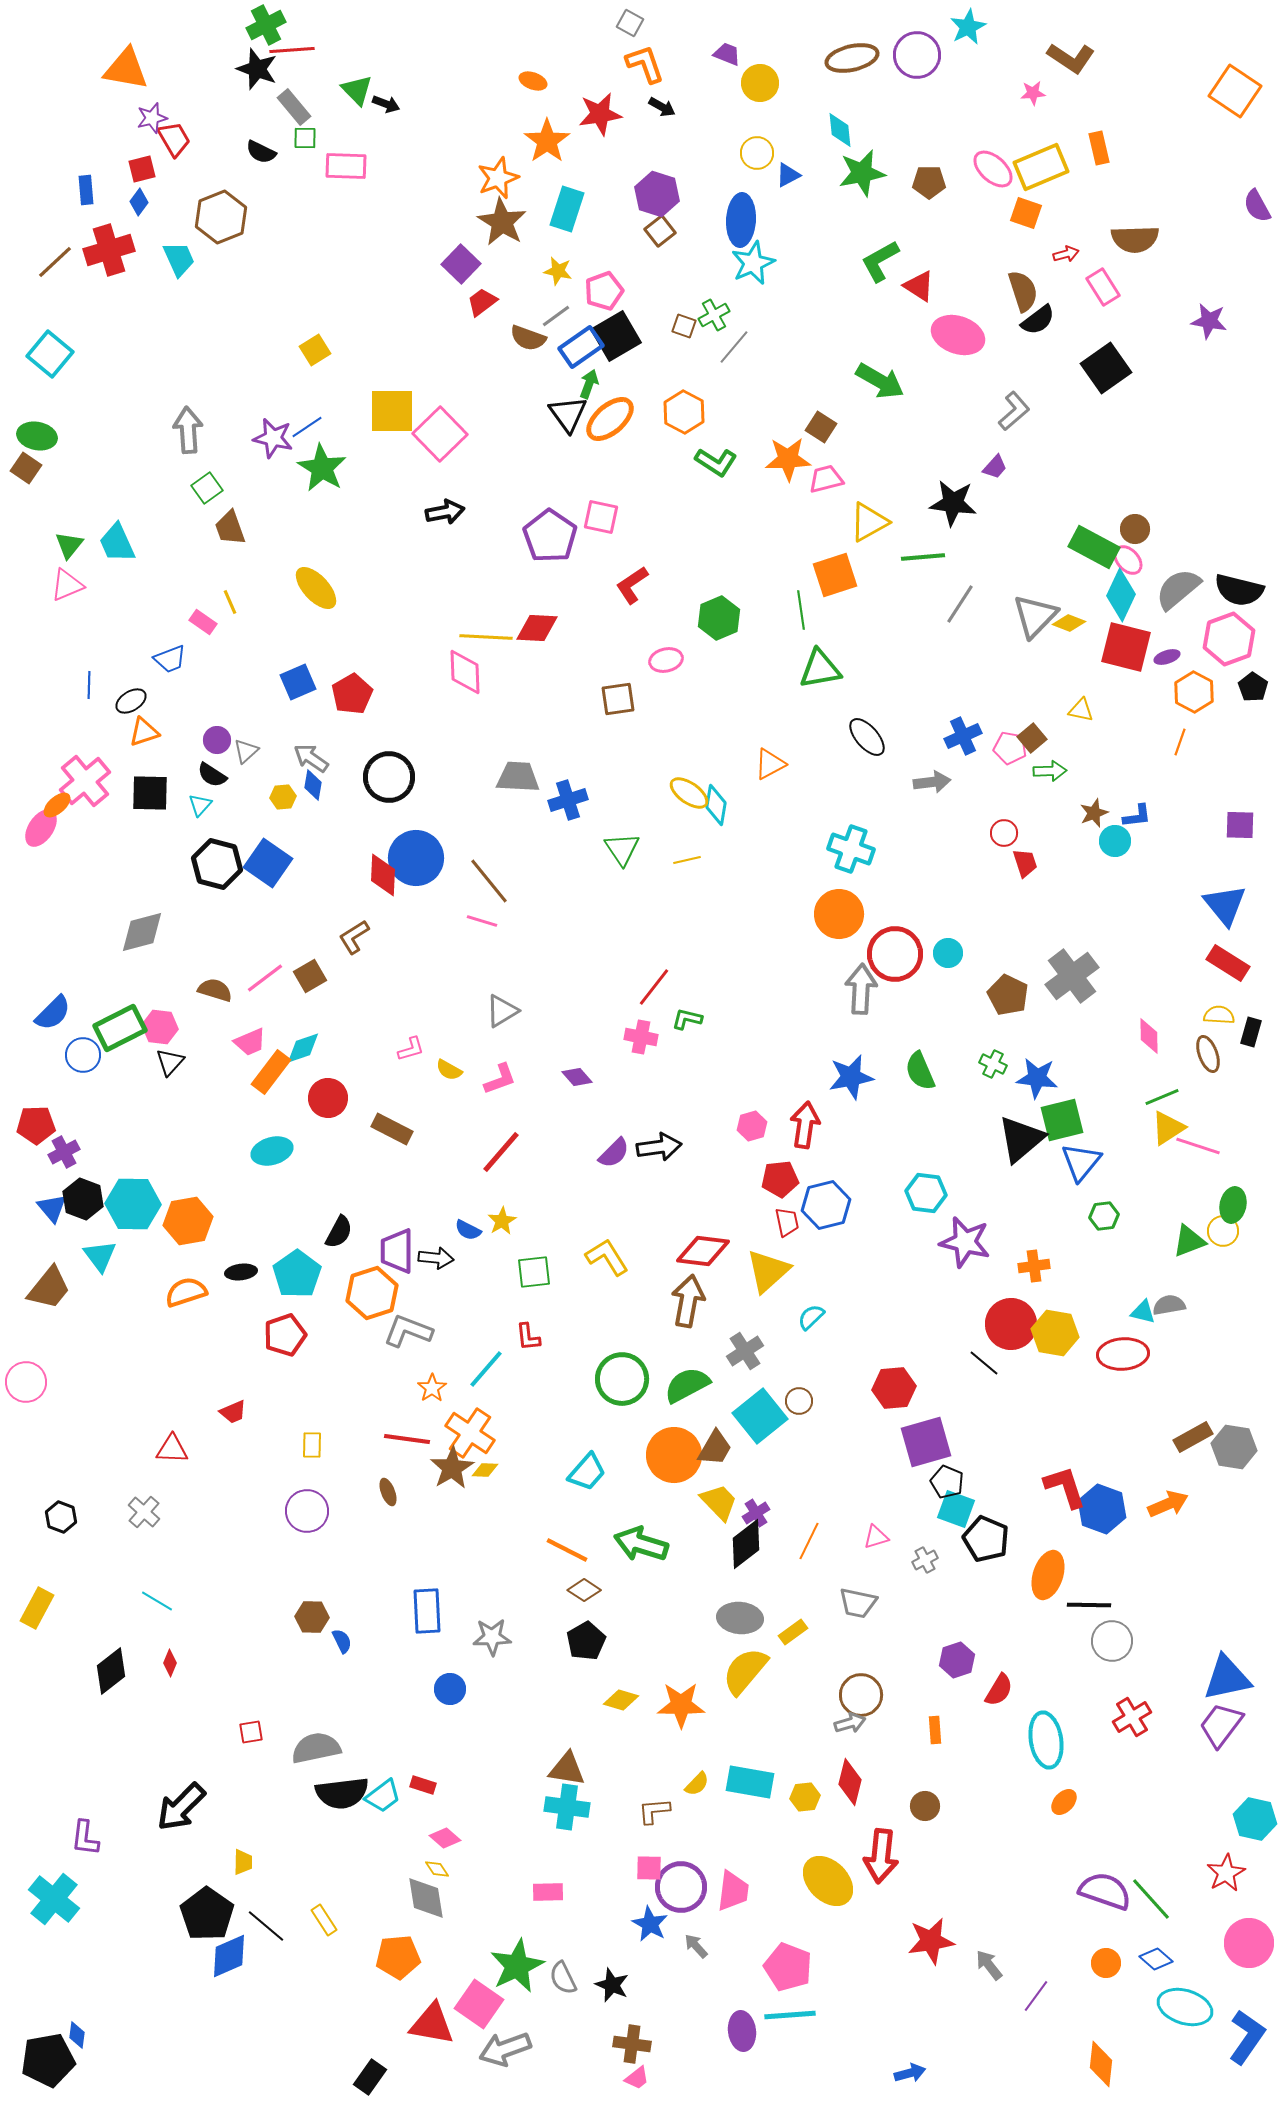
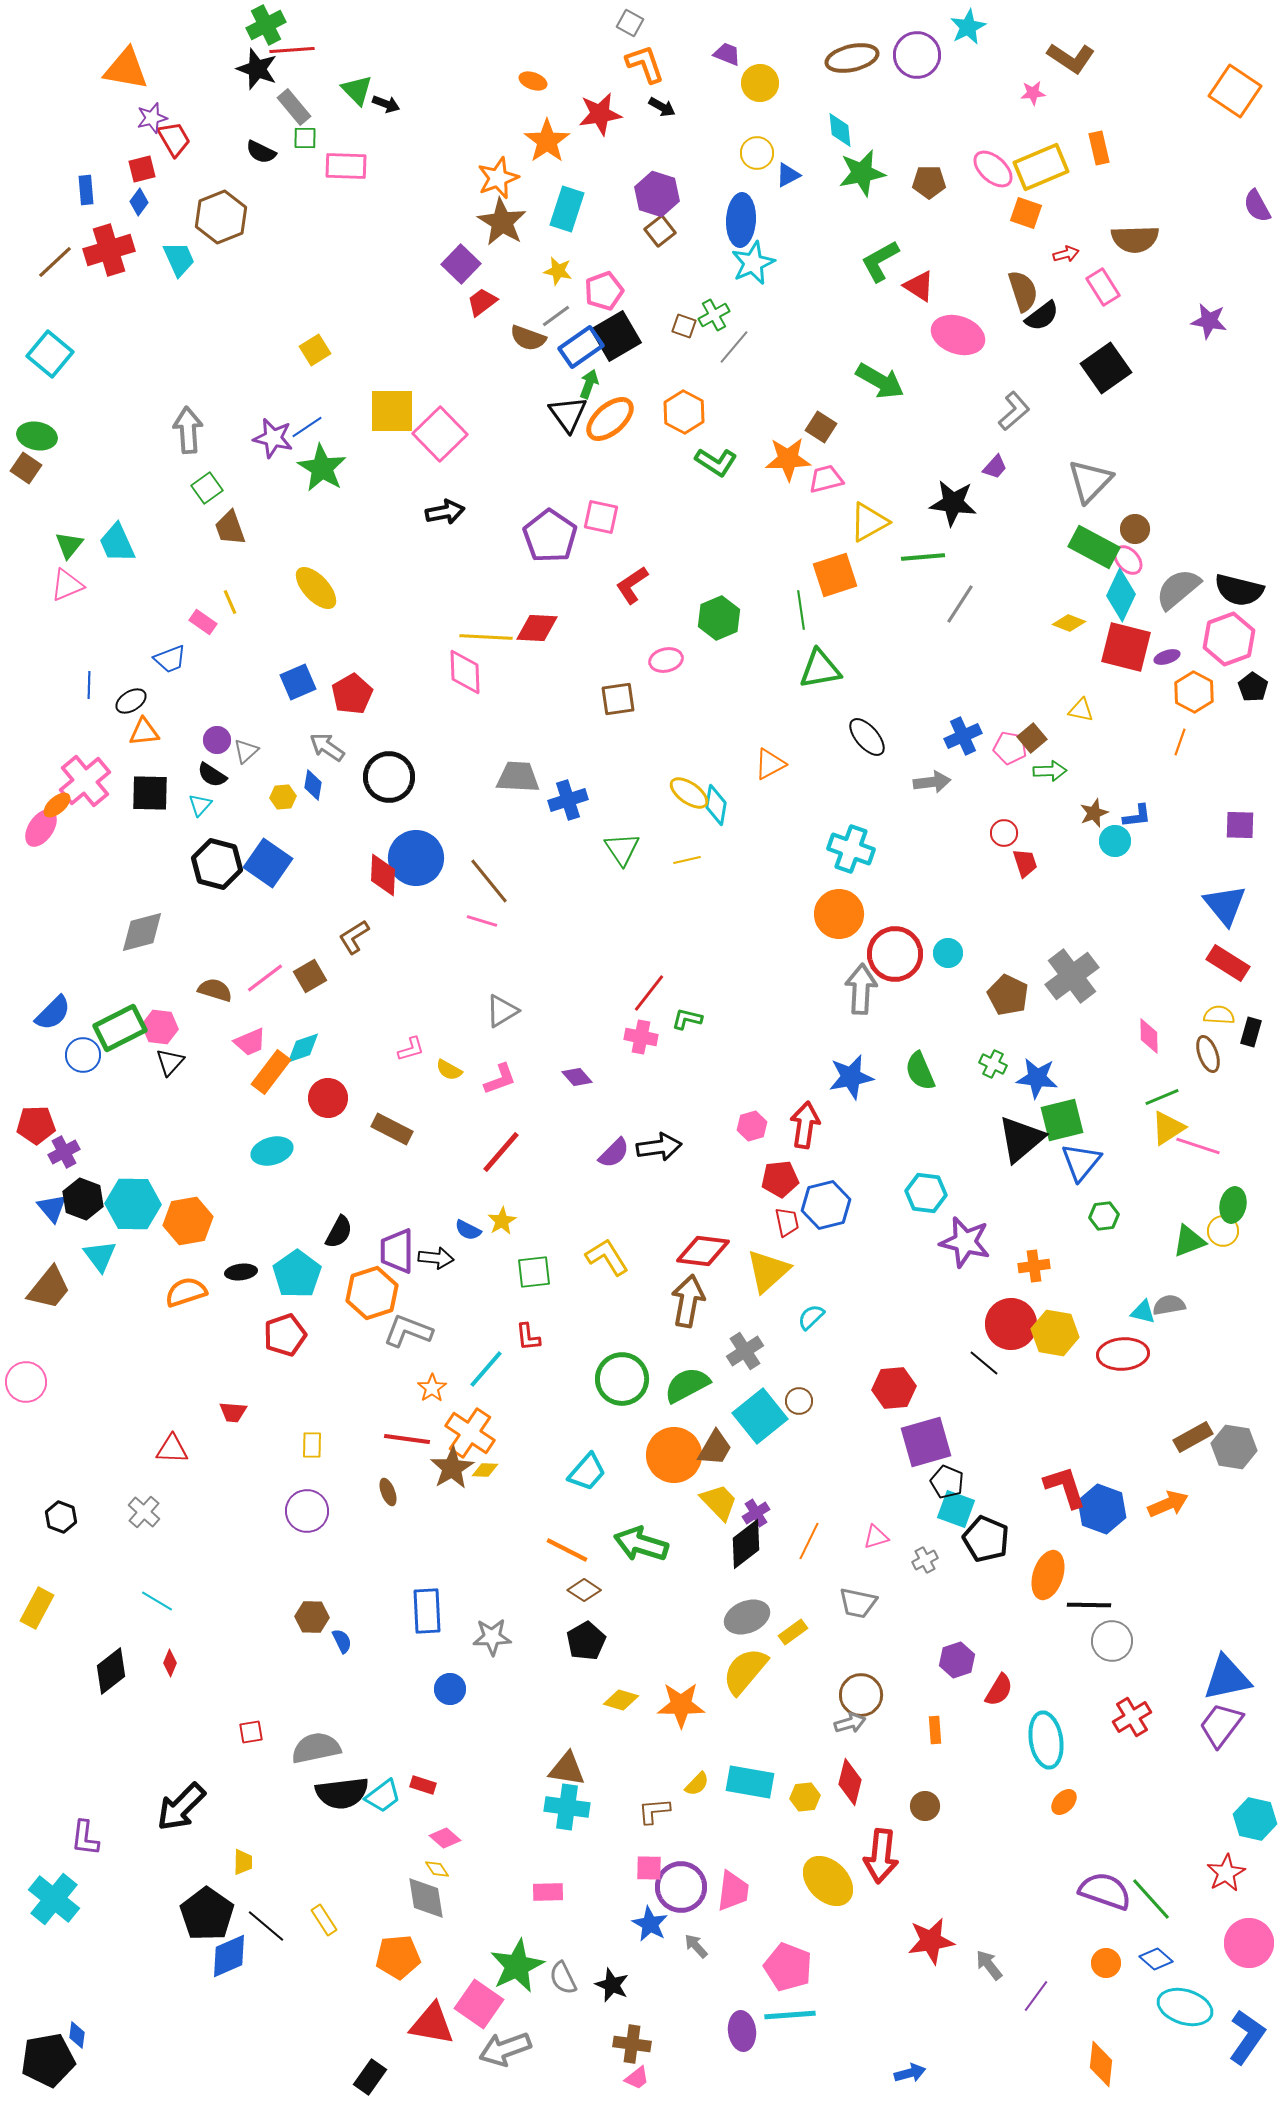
black semicircle at (1038, 320): moved 4 px right, 4 px up
gray triangle at (1035, 616): moved 55 px right, 135 px up
orange triangle at (144, 732): rotated 12 degrees clockwise
gray arrow at (311, 758): moved 16 px right, 11 px up
red line at (654, 987): moved 5 px left, 6 px down
red trapezoid at (233, 1412): rotated 28 degrees clockwise
gray ellipse at (740, 1618): moved 7 px right, 1 px up; rotated 27 degrees counterclockwise
